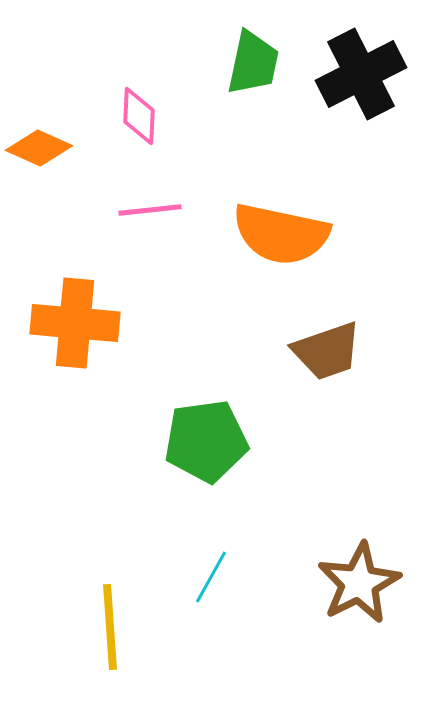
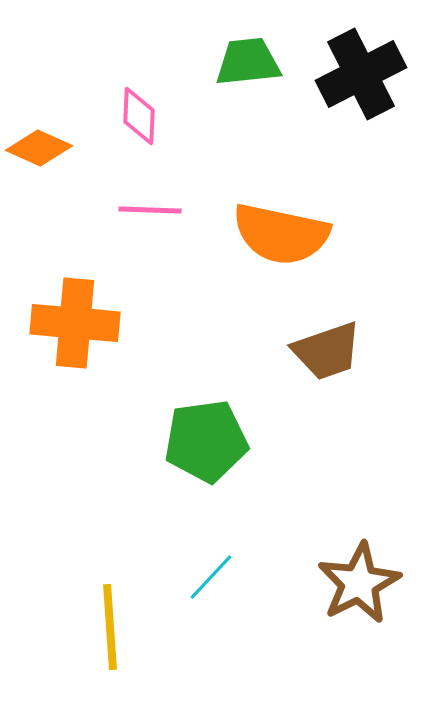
green trapezoid: moved 5 px left, 1 px up; rotated 108 degrees counterclockwise
pink line: rotated 8 degrees clockwise
cyan line: rotated 14 degrees clockwise
